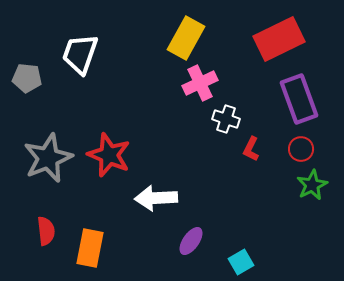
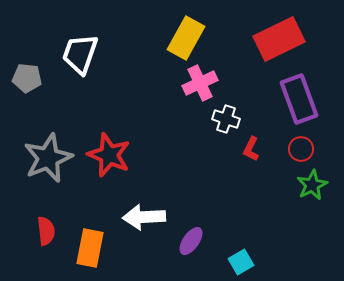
white arrow: moved 12 px left, 19 px down
